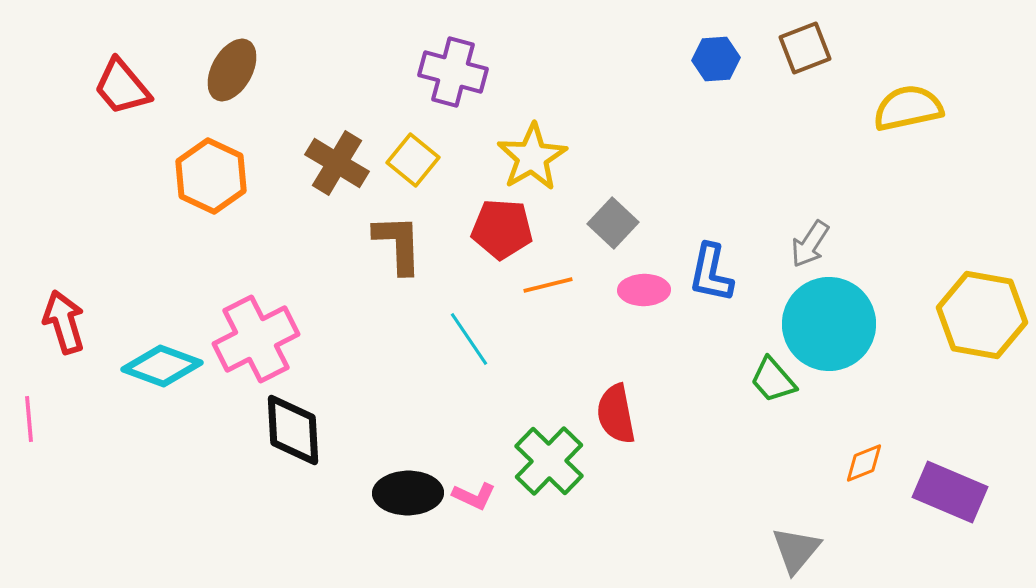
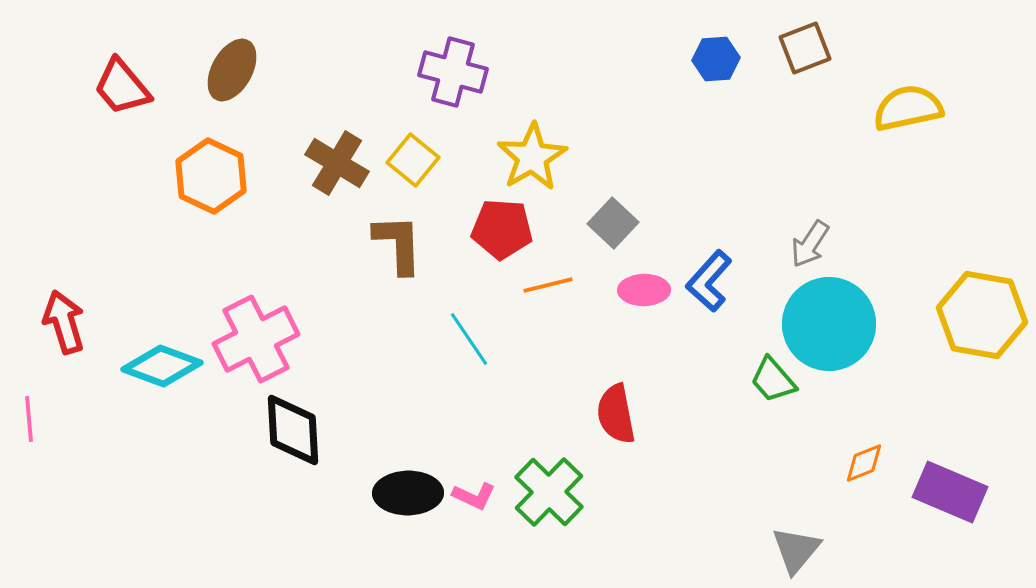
blue L-shape: moved 2 px left, 8 px down; rotated 30 degrees clockwise
green cross: moved 31 px down
